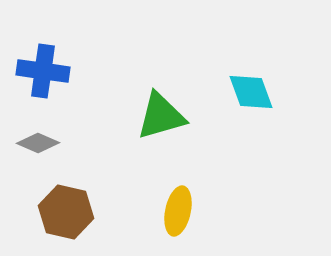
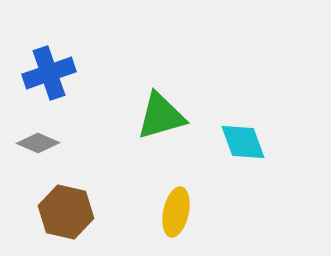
blue cross: moved 6 px right, 2 px down; rotated 27 degrees counterclockwise
cyan diamond: moved 8 px left, 50 px down
yellow ellipse: moved 2 px left, 1 px down
